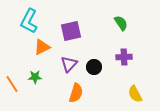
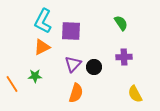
cyan L-shape: moved 14 px right
purple square: rotated 15 degrees clockwise
purple triangle: moved 4 px right
green star: moved 1 px up
